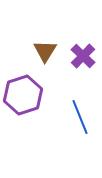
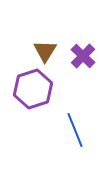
purple hexagon: moved 10 px right, 6 px up
blue line: moved 5 px left, 13 px down
